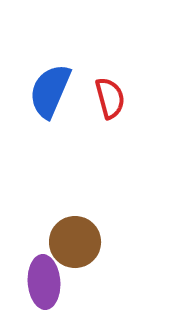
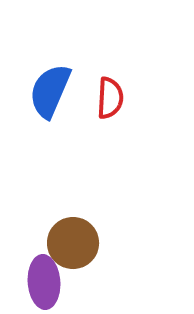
red semicircle: rotated 18 degrees clockwise
brown circle: moved 2 px left, 1 px down
